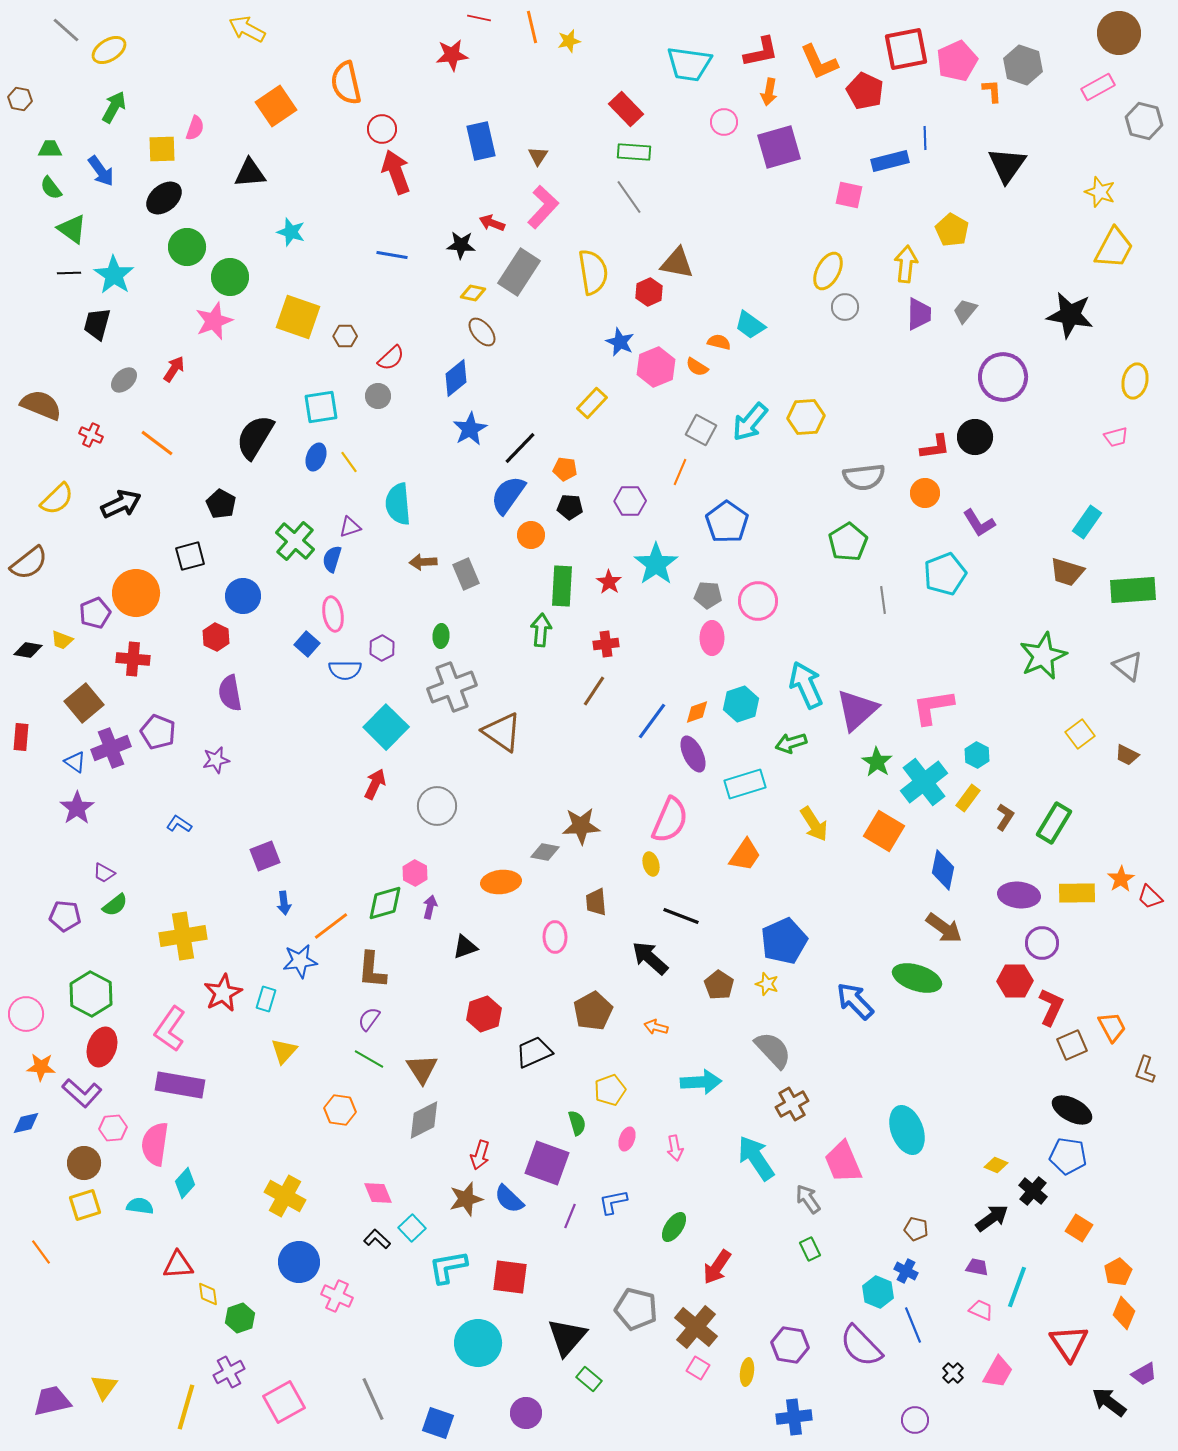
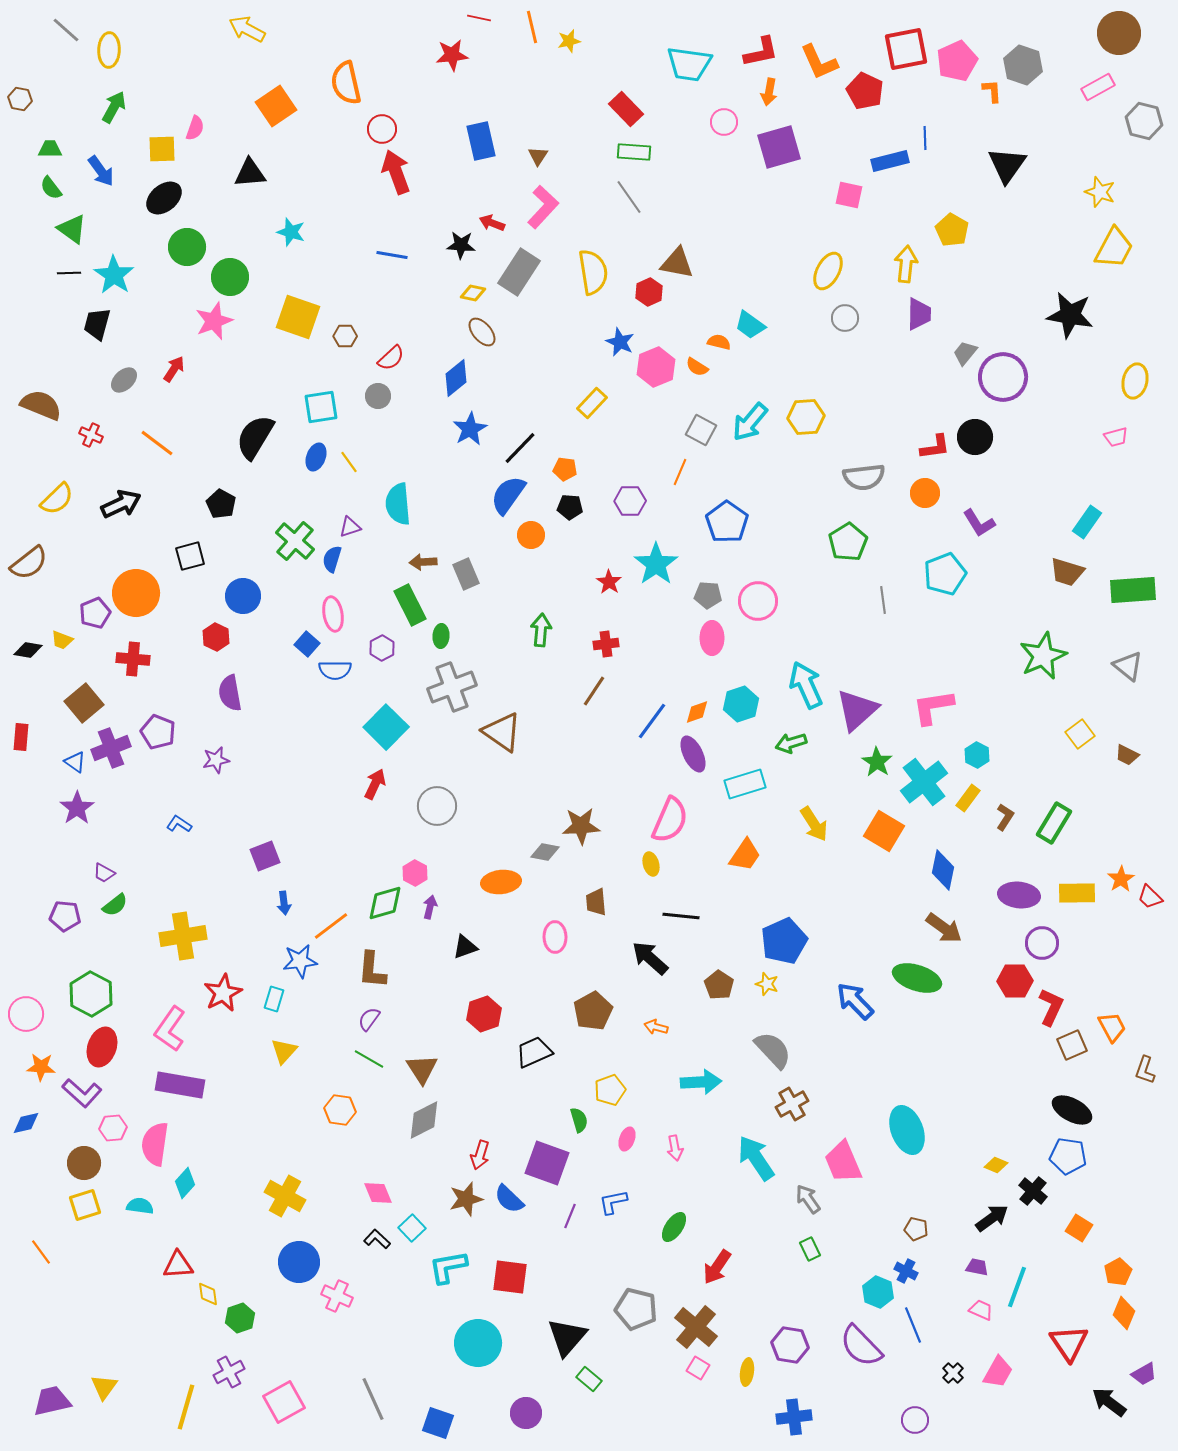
yellow ellipse at (109, 50): rotated 56 degrees counterclockwise
gray circle at (845, 307): moved 11 px down
gray trapezoid at (965, 311): moved 42 px down
green rectangle at (562, 586): moved 152 px left, 19 px down; rotated 30 degrees counterclockwise
blue semicircle at (345, 670): moved 10 px left
black line at (681, 916): rotated 15 degrees counterclockwise
cyan rectangle at (266, 999): moved 8 px right
green semicircle at (577, 1123): moved 2 px right, 3 px up
